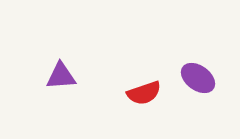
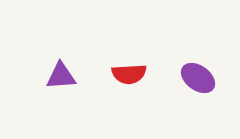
red semicircle: moved 15 px left, 19 px up; rotated 16 degrees clockwise
